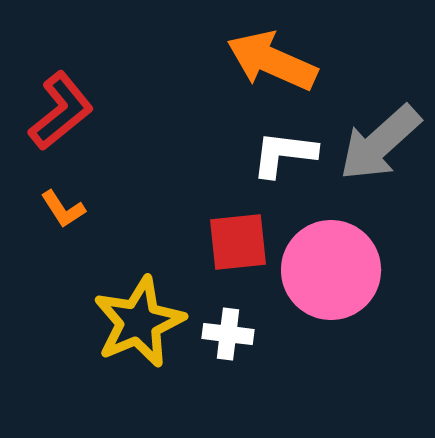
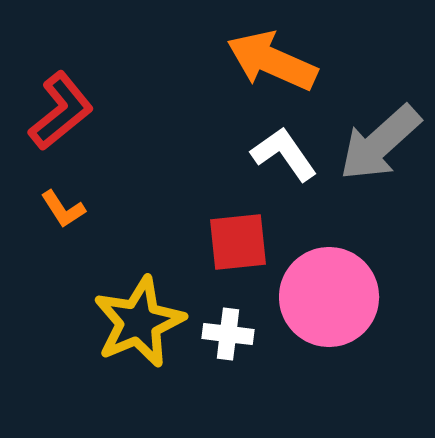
white L-shape: rotated 48 degrees clockwise
pink circle: moved 2 px left, 27 px down
